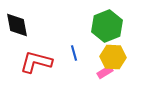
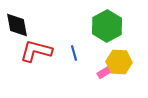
green hexagon: rotated 8 degrees counterclockwise
yellow hexagon: moved 6 px right, 5 px down
red L-shape: moved 11 px up
